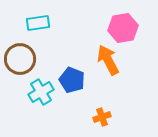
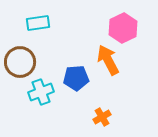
pink hexagon: rotated 16 degrees counterclockwise
brown circle: moved 3 px down
blue pentagon: moved 4 px right, 2 px up; rotated 25 degrees counterclockwise
cyan cross: rotated 10 degrees clockwise
orange cross: rotated 12 degrees counterclockwise
